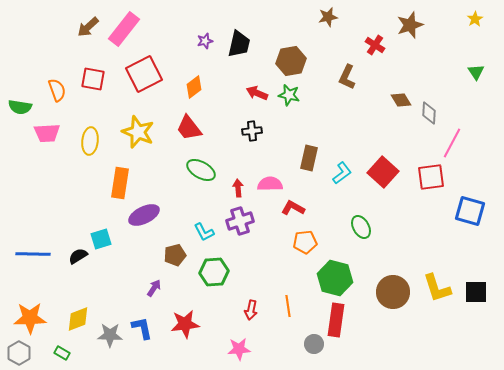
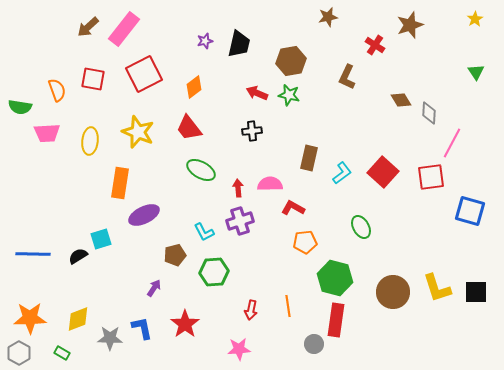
red star at (185, 324): rotated 28 degrees counterclockwise
gray star at (110, 335): moved 3 px down
